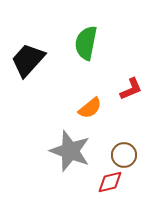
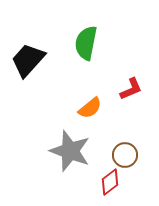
brown circle: moved 1 px right
red diamond: rotated 24 degrees counterclockwise
